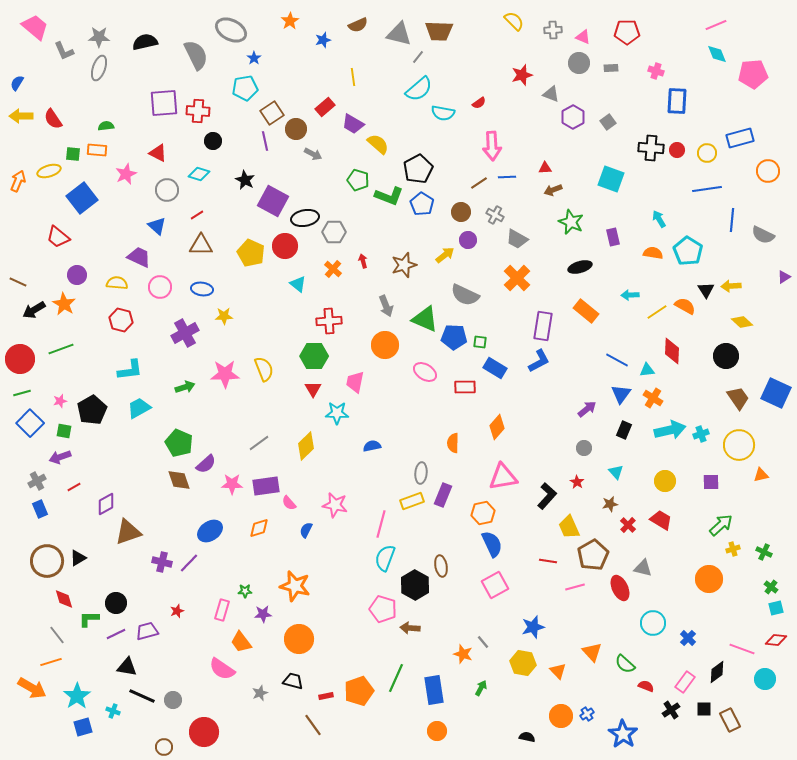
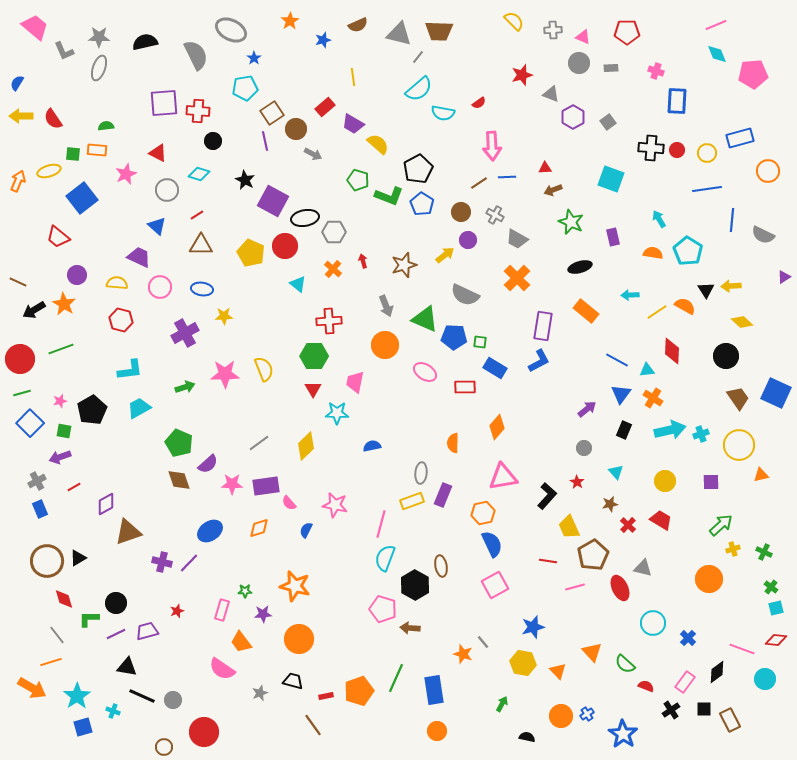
purple semicircle at (206, 464): moved 2 px right
green arrow at (481, 688): moved 21 px right, 16 px down
